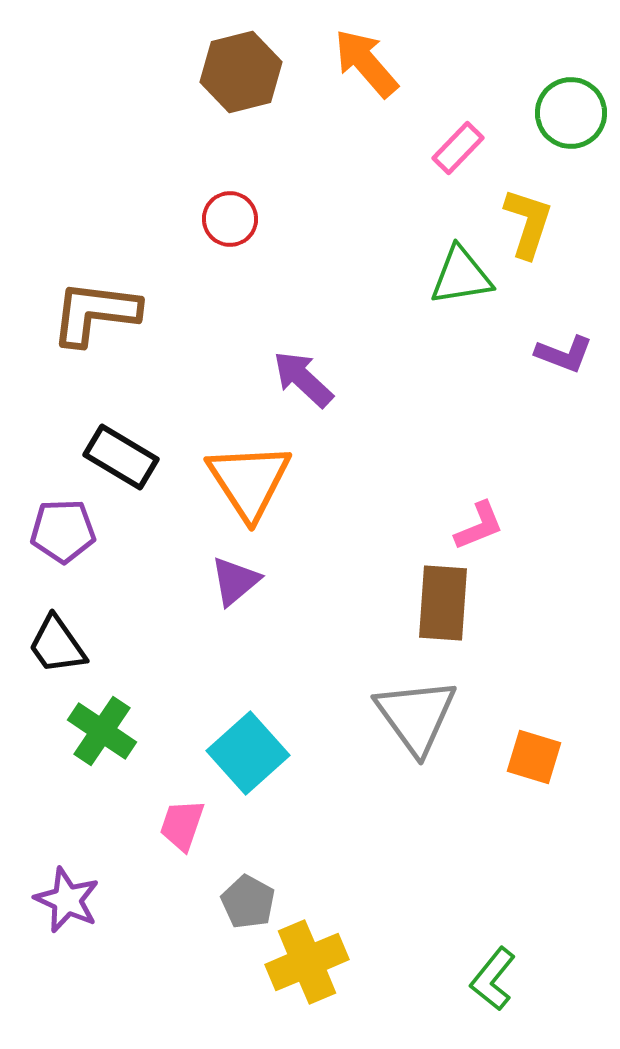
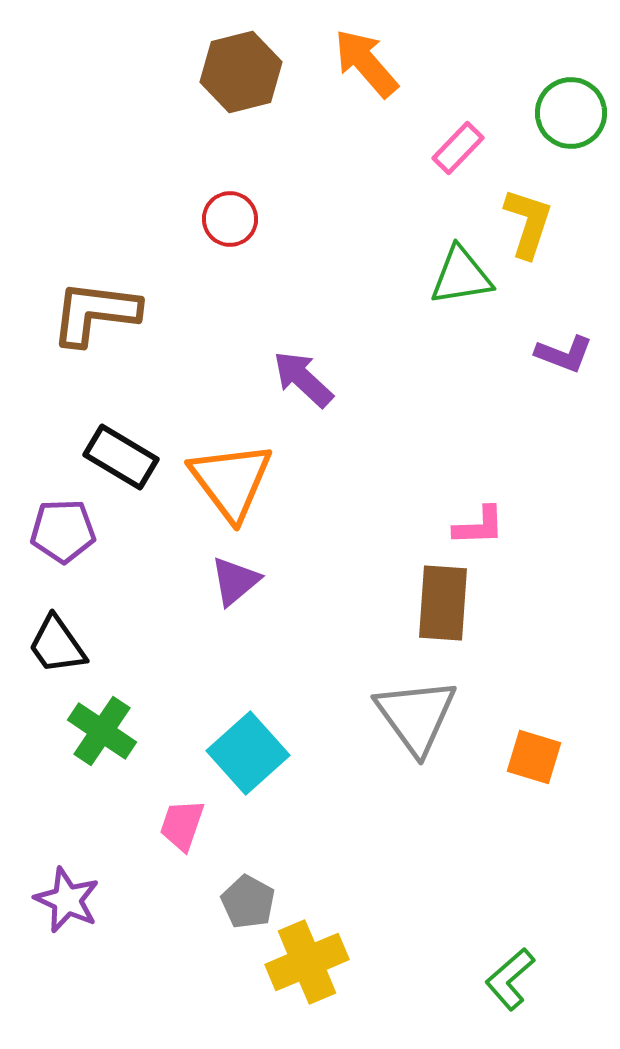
orange triangle: moved 18 px left; rotated 4 degrees counterclockwise
pink L-shape: rotated 20 degrees clockwise
green L-shape: moved 17 px right; rotated 10 degrees clockwise
